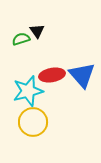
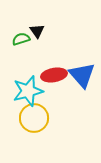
red ellipse: moved 2 px right
yellow circle: moved 1 px right, 4 px up
